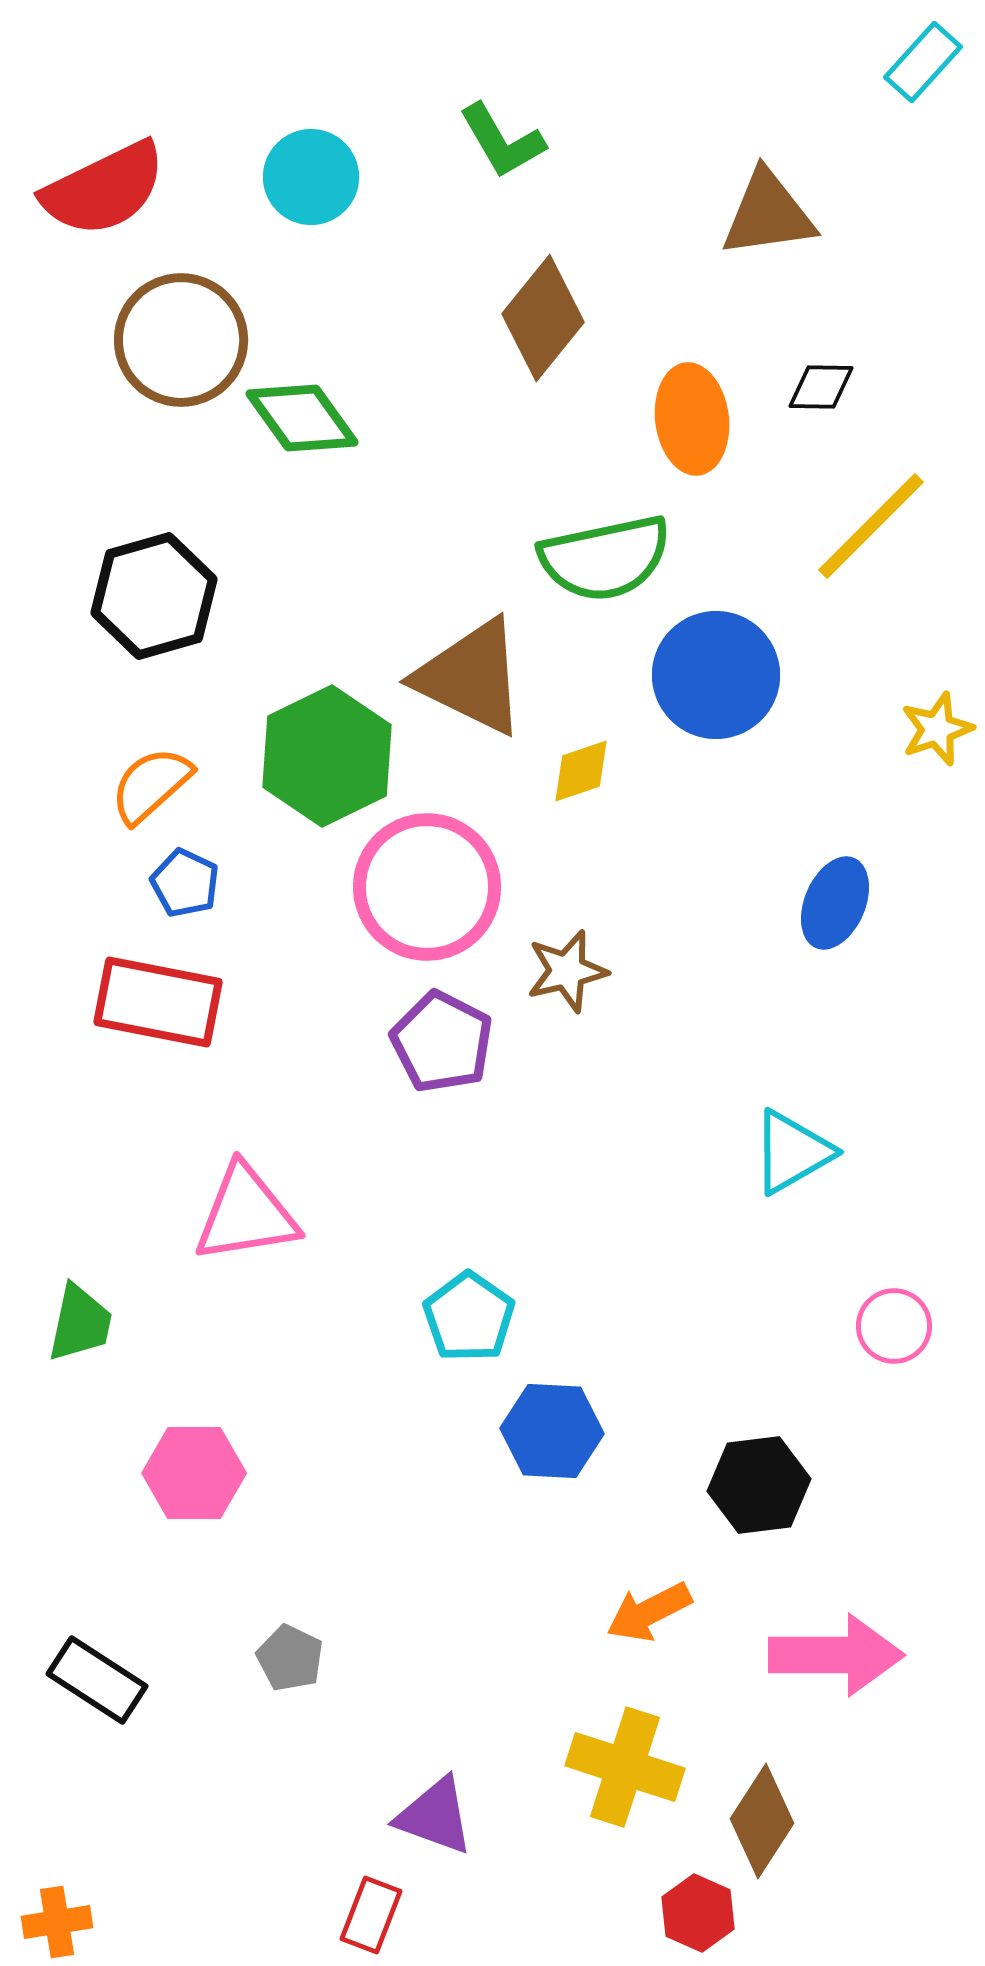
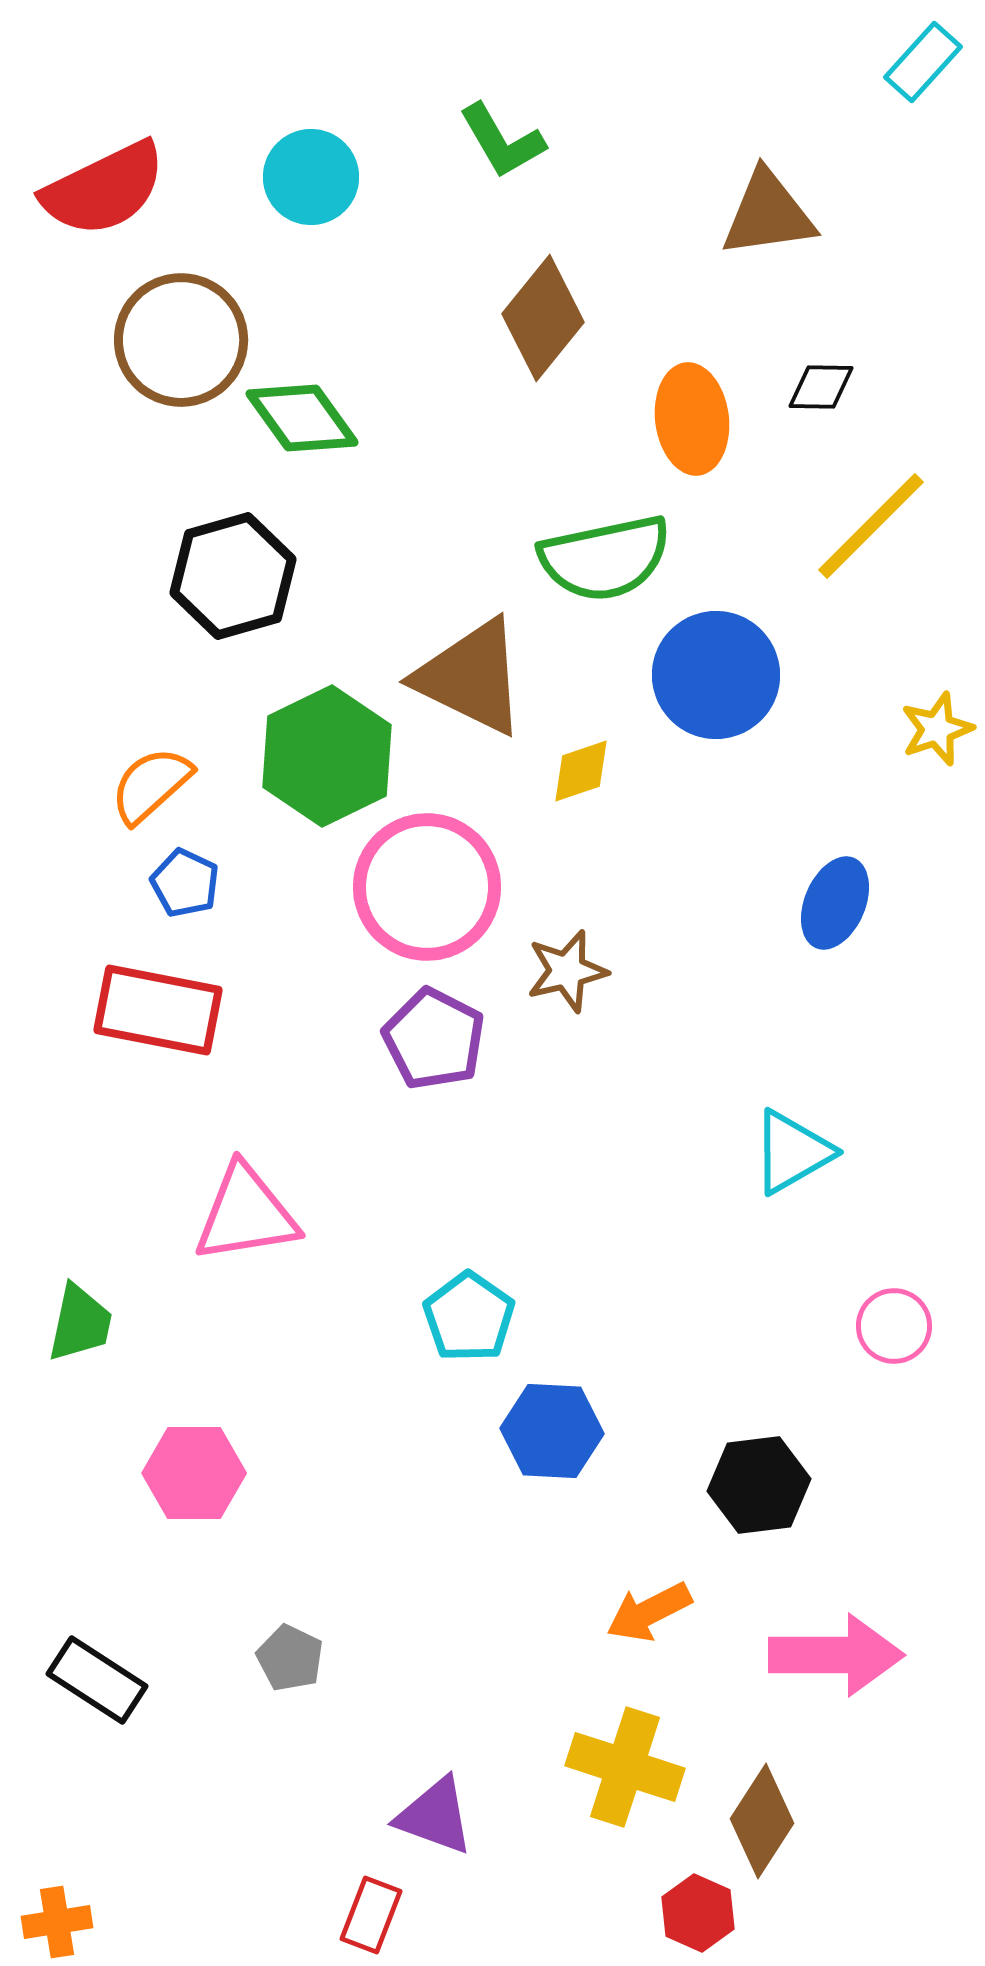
black hexagon at (154, 596): moved 79 px right, 20 px up
red rectangle at (158, 1002): moved 8 px down
purple pentagon at (442, 1042): moved 8 px left, 3 px up
